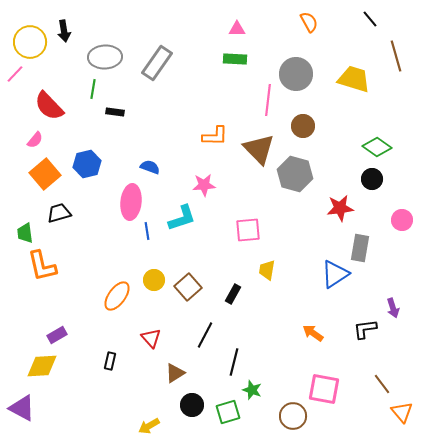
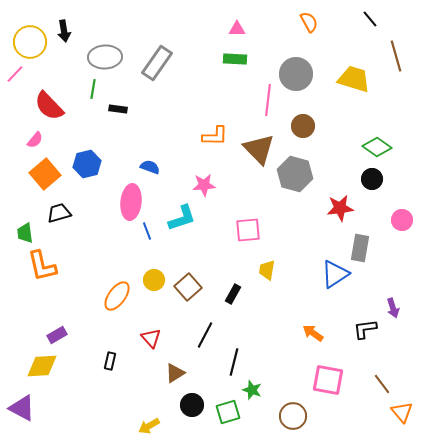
black rectangle at (115, 112): moved 3 px right, 3 px up
blue line at (147, 231): rotated 12 degrees counterclockwise
pink square at (324, 389): moved 4 px right, 9 px up
